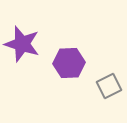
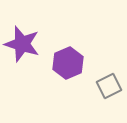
purple hexagon: moved 1 px left; rotated 20 degrees counterclockwise
